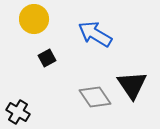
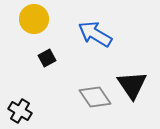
black cross: moved 2 px right, 1 px up
